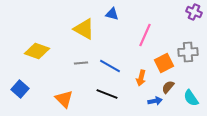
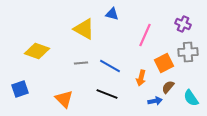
purple cross: moved 11 px left, 12 px down
blue square: rotated 30 degrees clockwise
